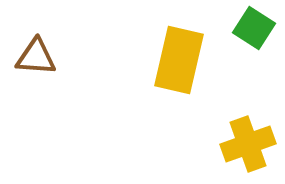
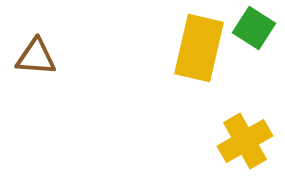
yellow rectangle: moved 20 px right, 12 px up
yellow cross: moved 3 px left, 3 px up; rotated 10 degrees counterclockwise
